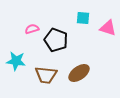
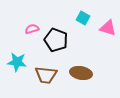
cyan square: rotated 24 degrees clockwise
cyan star: moved 1 px right, 1 px down
brown ellipse: moved 2 px right; rotated 45 degrees clockwise
